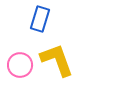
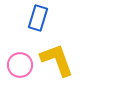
blue rectangle: moved 2 px left, 1 px up
